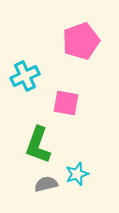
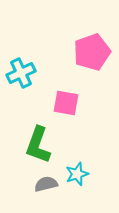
pink pentagon: moved 11 px right, 11 px down
cyan cross: moved 4 px left, 3 px up
